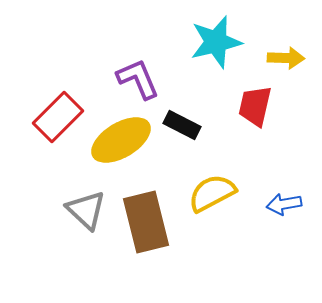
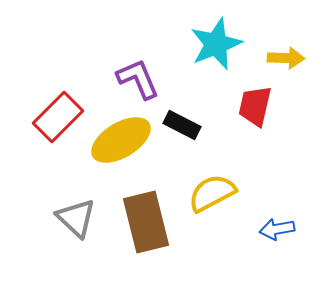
cyan star: moved 2 px down; rotated 8 degrees counterclockwise
blue arrow: moved 7 px left, 25 px down
gray triangle: moved 10 px left, 8 px down
